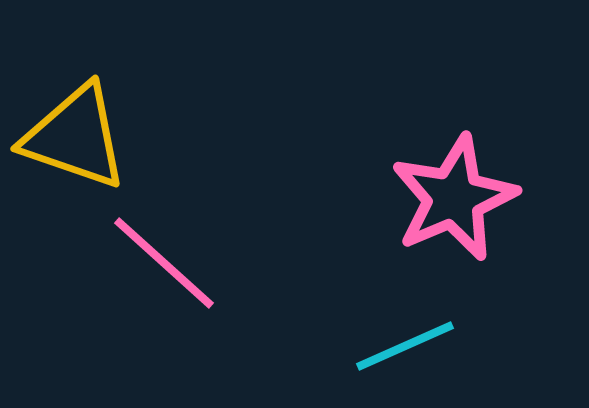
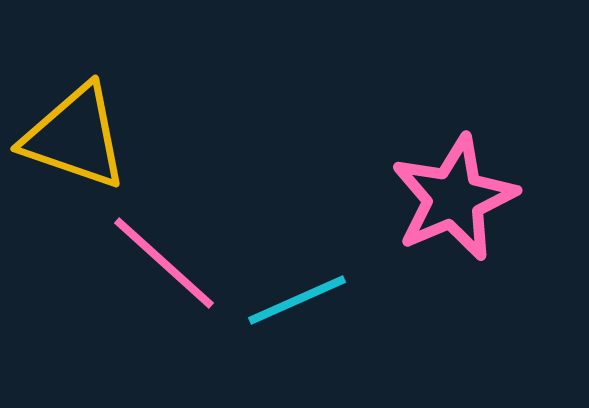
cyan line: moved 108 px left, 46 px up
